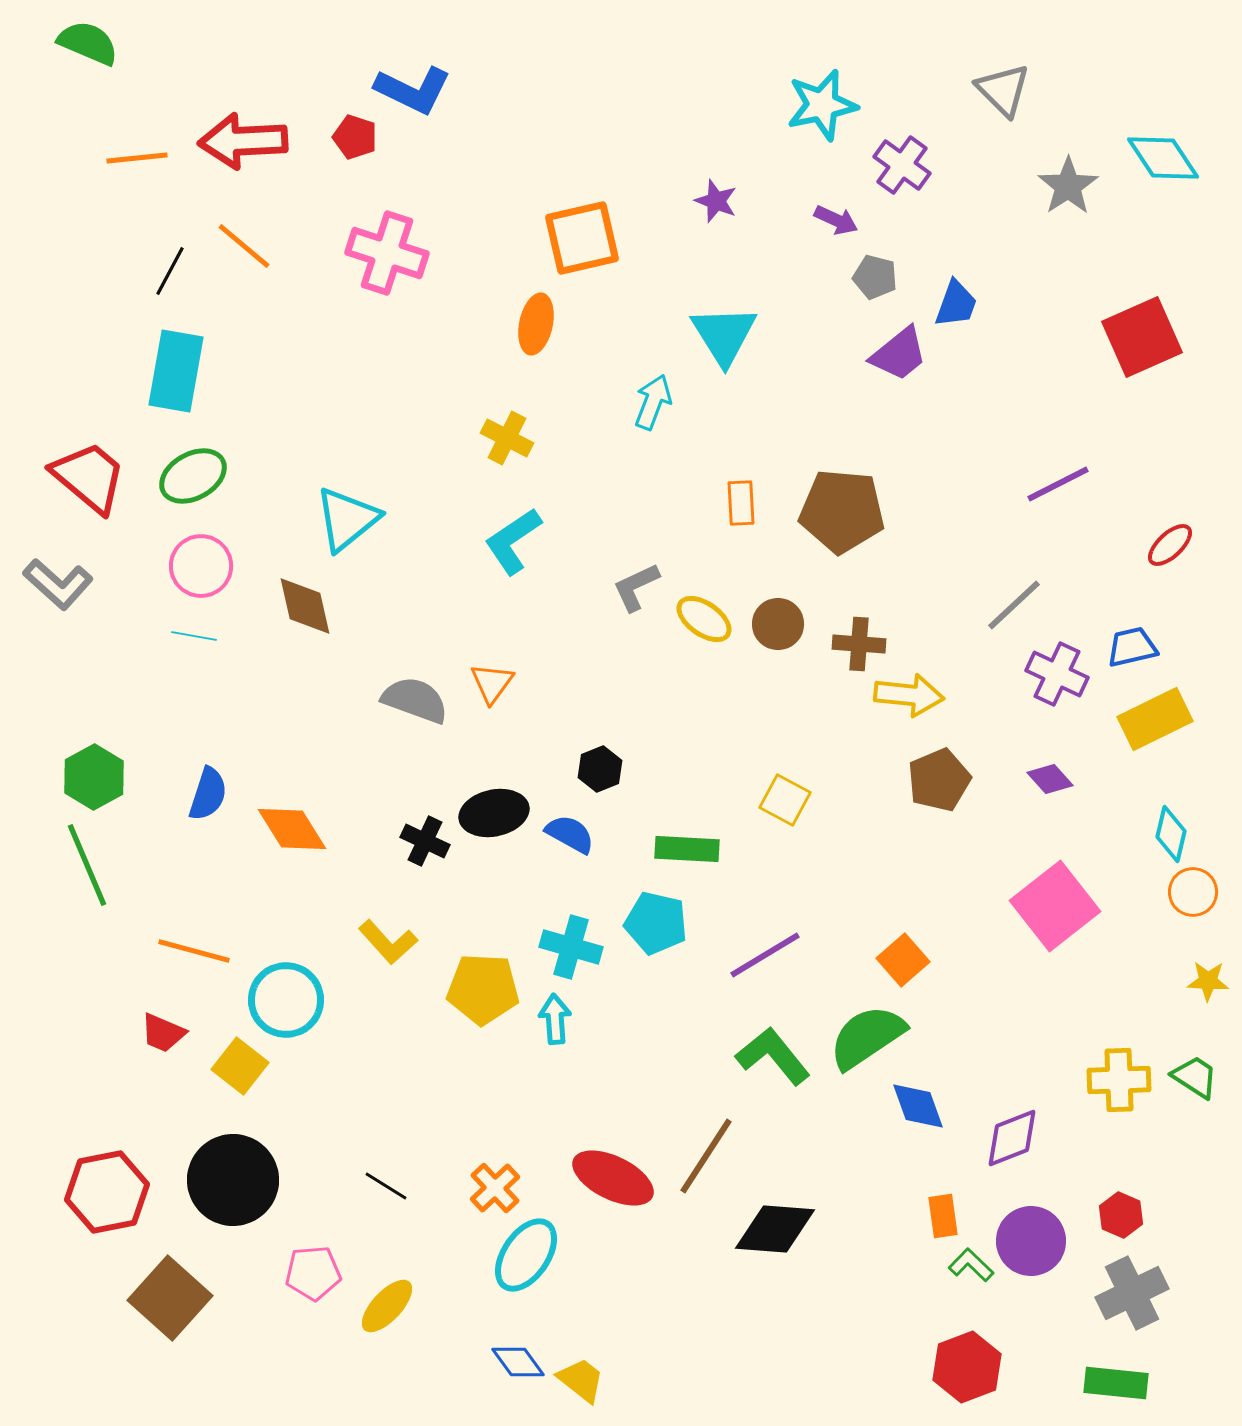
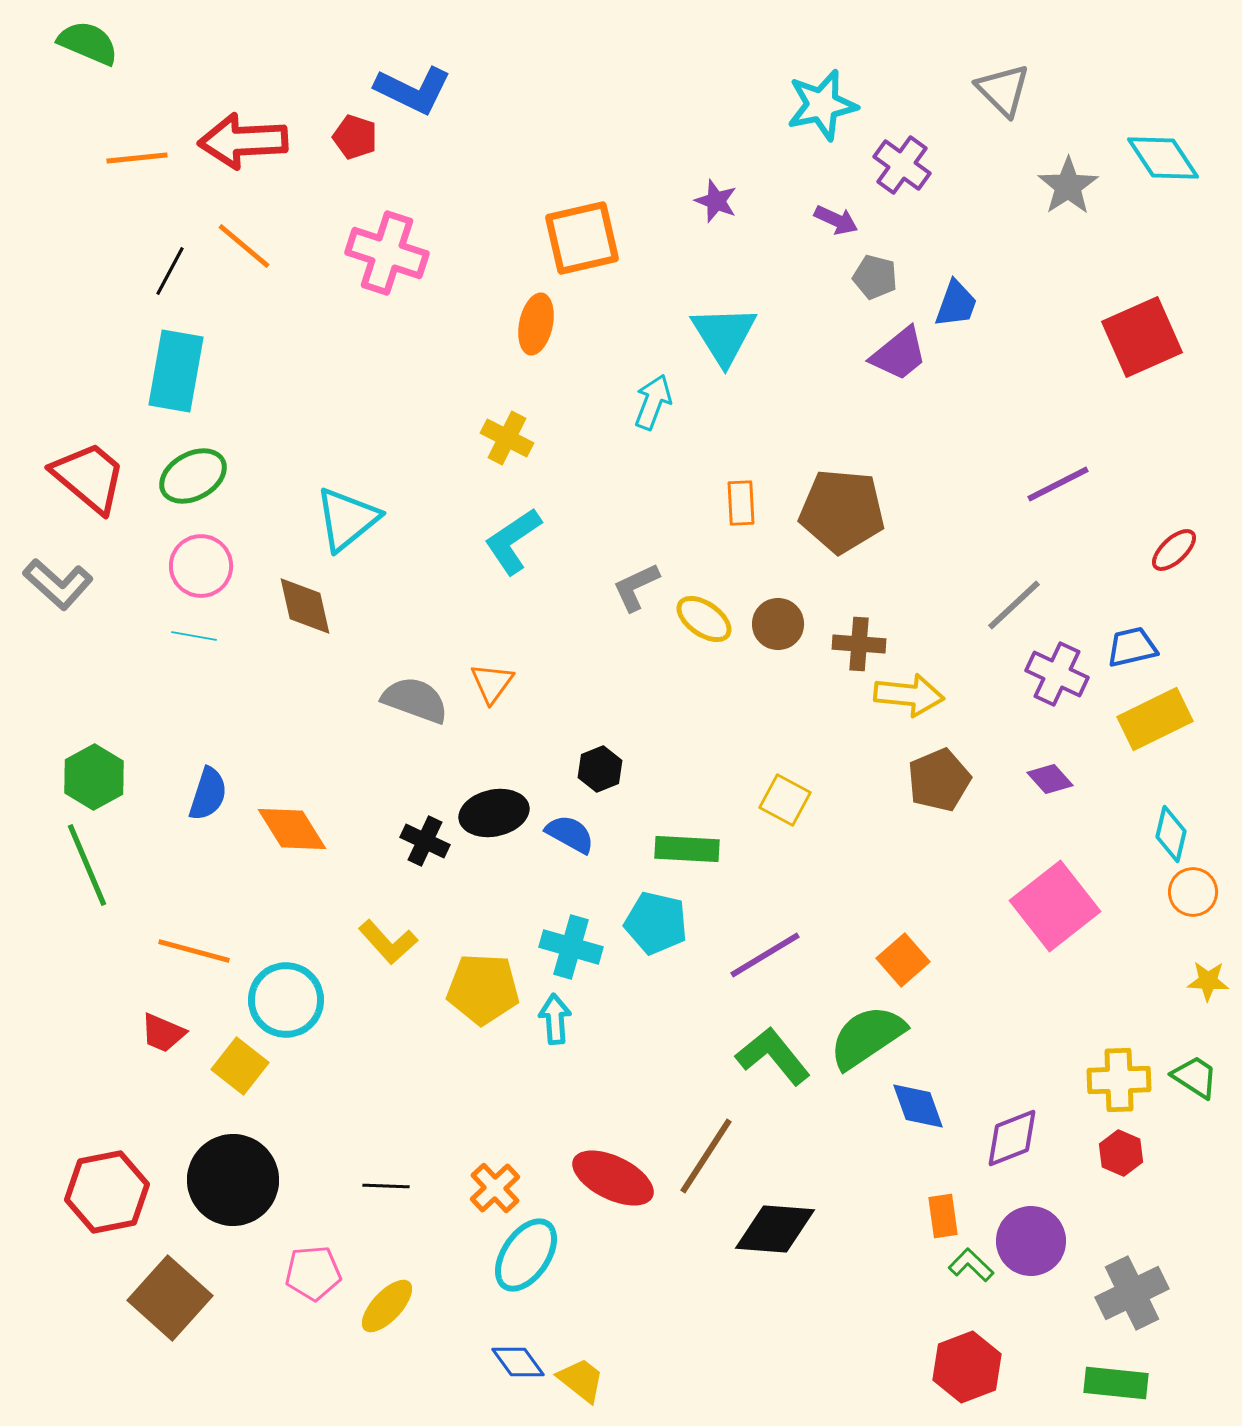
red ellipse at (1170, 545): moved 4 px right, 5 px down
black line at (386, 1186): rotated 30 degrees counterclockwise
red hexagon at (1121, 1215): moved 62 px up
